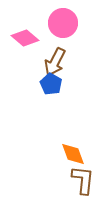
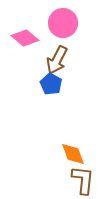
brown arrow: moved 2 px right, 2 px up
